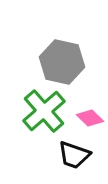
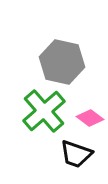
pink diamond: rotated 8 degrees counterclockwise
black trapezoid: moved 2 px right, 1 px up
